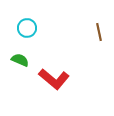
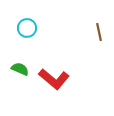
green semicircle: moved 9 px down
